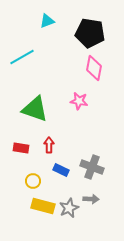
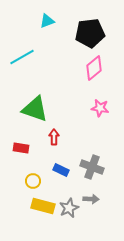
black pentagon: rotated 16 degrees counterclockwise
pink diamond: rotated 40 degrees clockwise
pink star: moved 21 px right, 7 px down
red arrow: moved 5 px right, 8 px up
